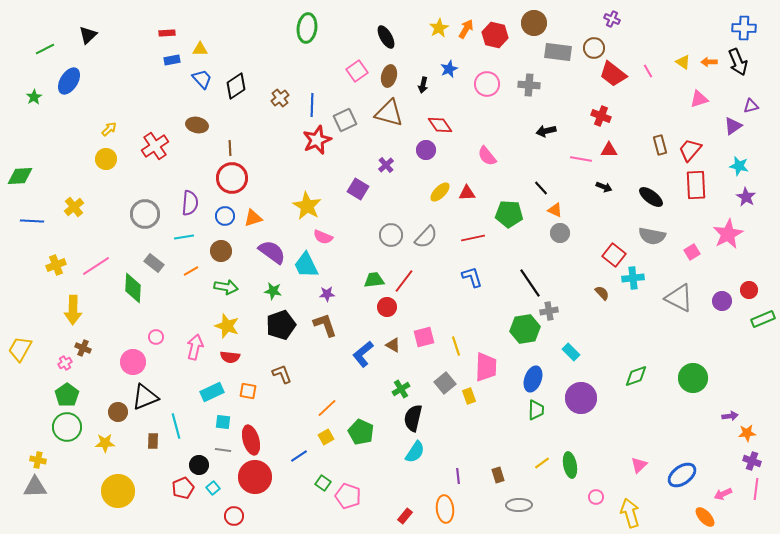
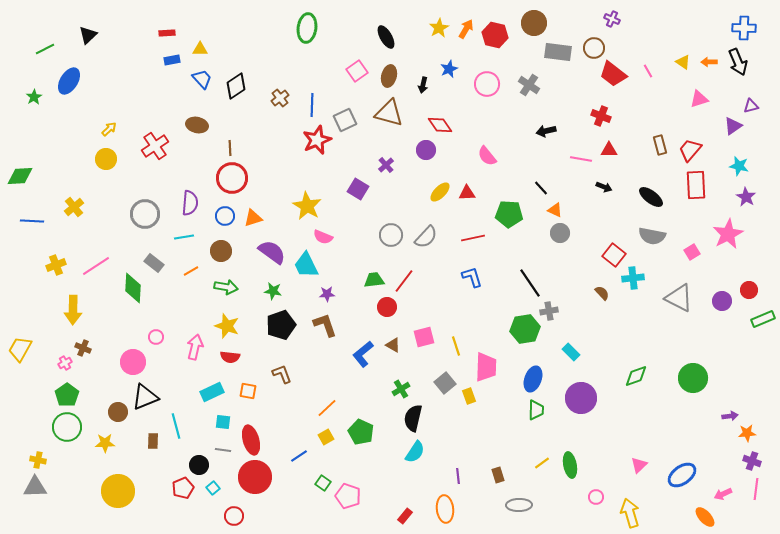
gray cross at (529, 85): rotated 30 degrees clockwise
